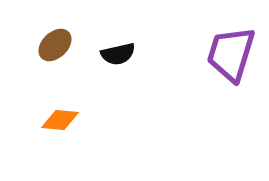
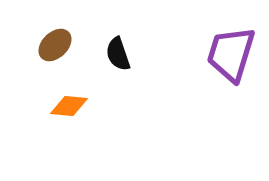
black semicircle: rotated 84 degrees clockwise
orange diamond: moved 9 px right, 14 px up
